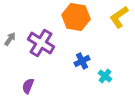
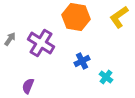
cyan cross: moved 1 px right, 1 px down
